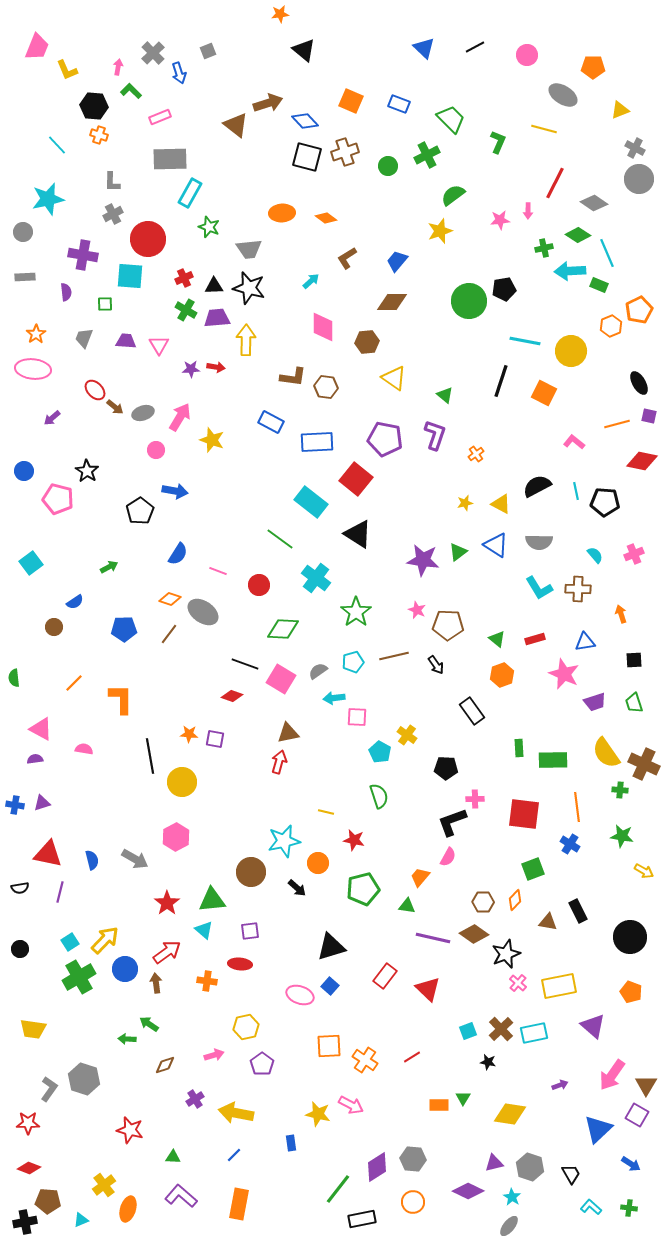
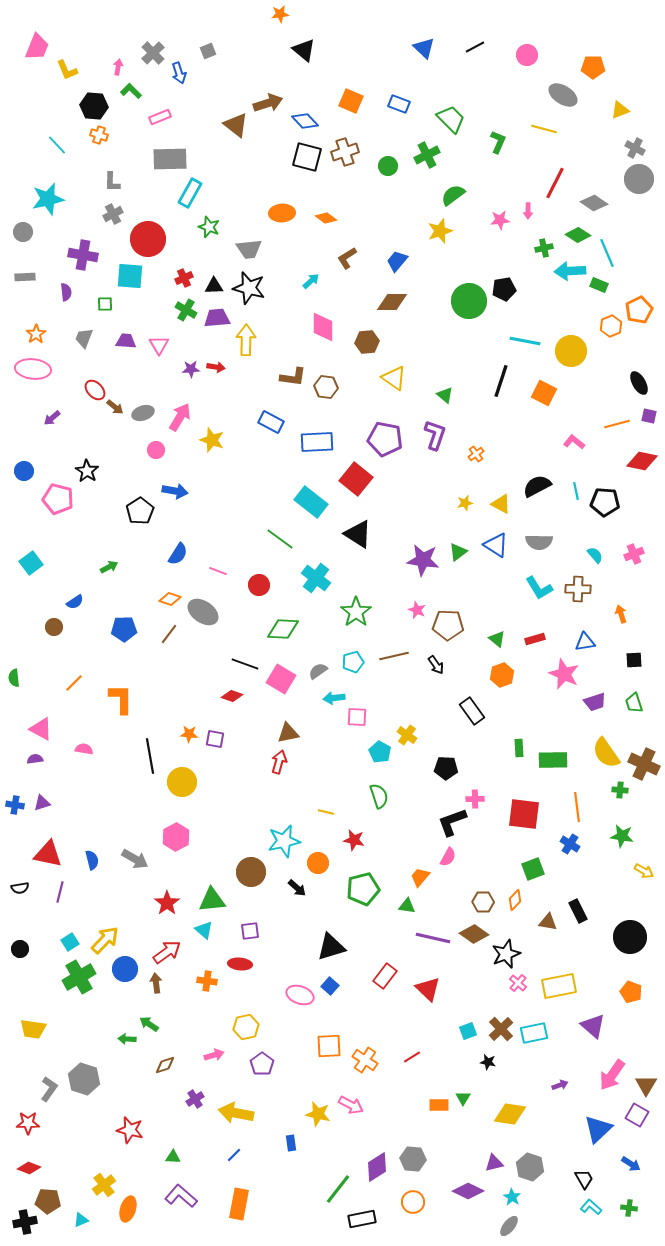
black trapezoid at (571, 1174): moved 13 px right, 5 px down
